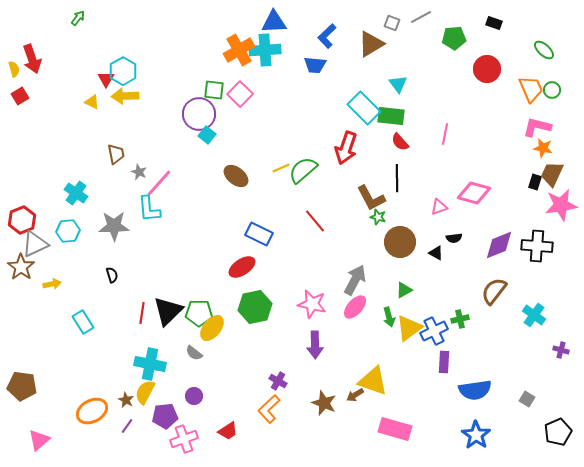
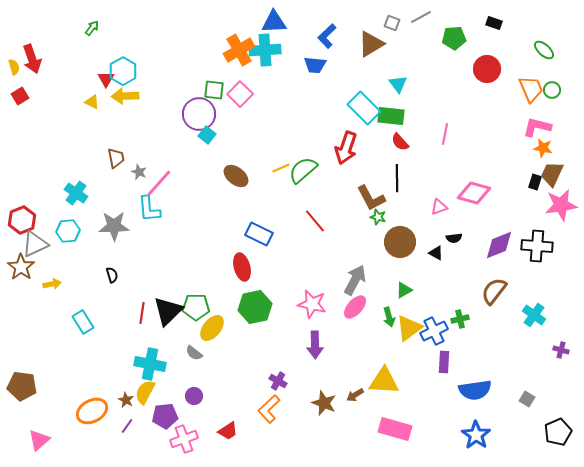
green arrow at (78, 18): moved 14 px right, 10 px down
yellow semicircle at (14, 69): moved 2 px up
brown trapezoid at (116, 154): moved 4 px down
red ellipse at (242, 267): rotated 72 degrees counterclockwise
green pentagon at (199, 313): moved 3 px left, 6 px up
yellow triangle at (373, 381): moved 11 px right; rotated 16 degrees counterclockwise
